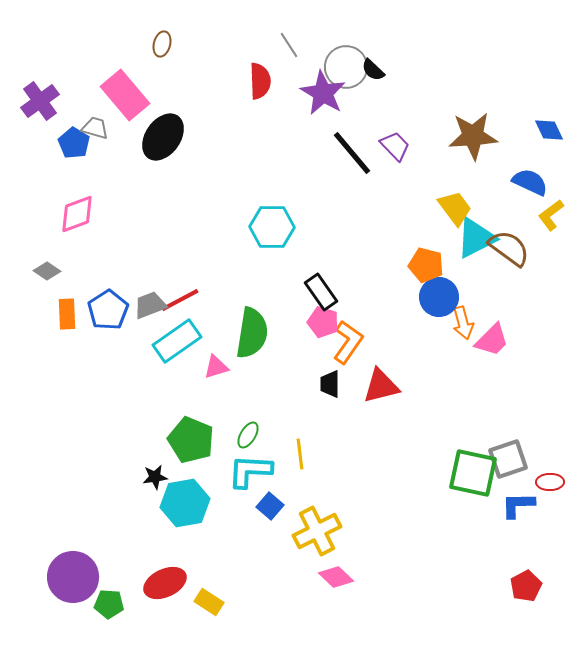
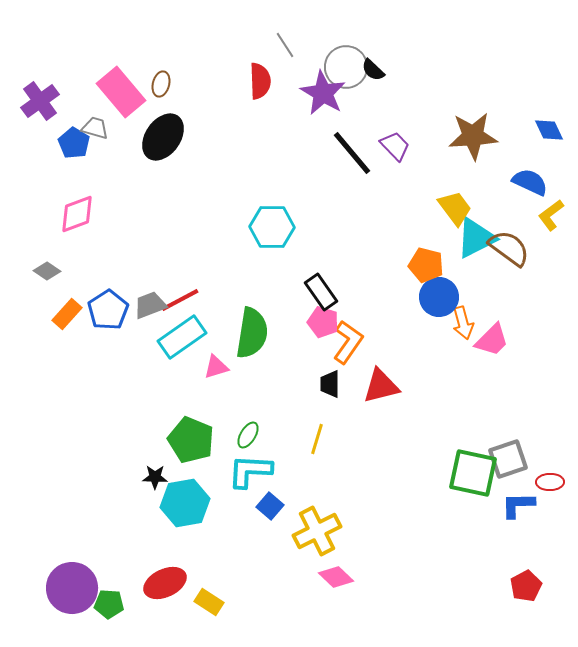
brown ellipse at (162, 44): moved 1 px left, 40 px down
gray line at (289, 45): moved 4 px left
pink rectangle at (125, 95): moved 4 px left, 3 px up
orange rectangle at (67, 314): rotated 44 degrees clockwise
cyan rectangle at (177, 341): moved 5 px right, 4 px up
yellow line at (300, 454): moved 17 px right, 15 px up; rotated 24 degrees clockwise
black star at (155, 477): rotated 10 degrees clockwise
purple circle at (73, 577): moved 1 px left, 11 px down
